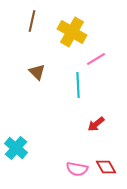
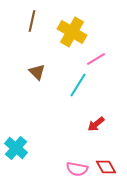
cyan line: rotated 35 degrees clockwise
